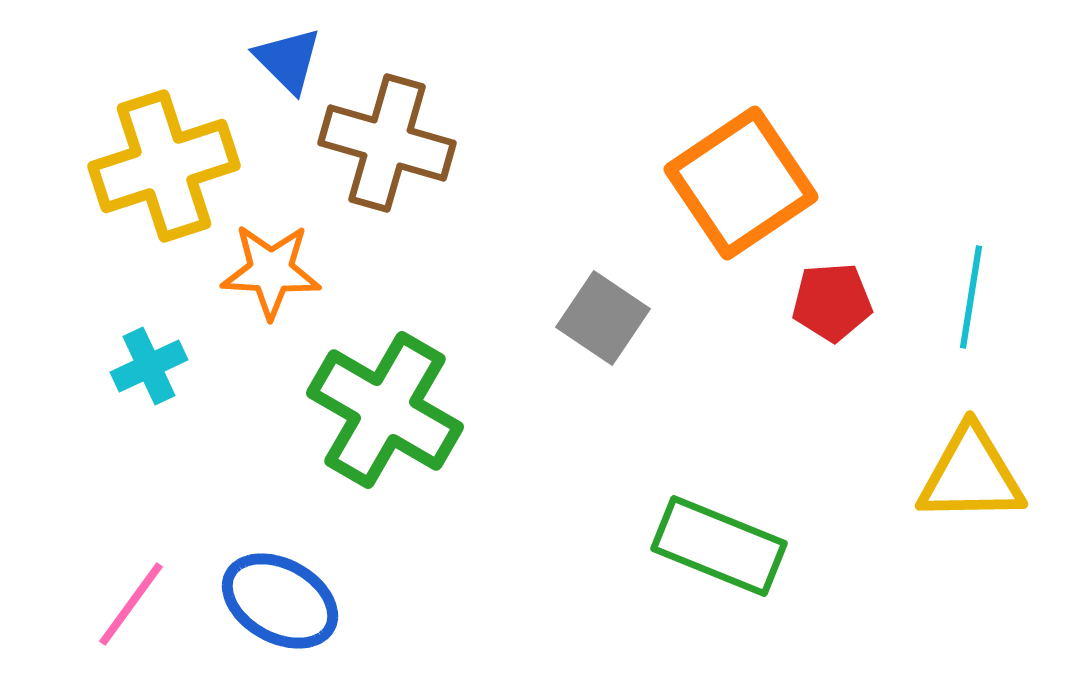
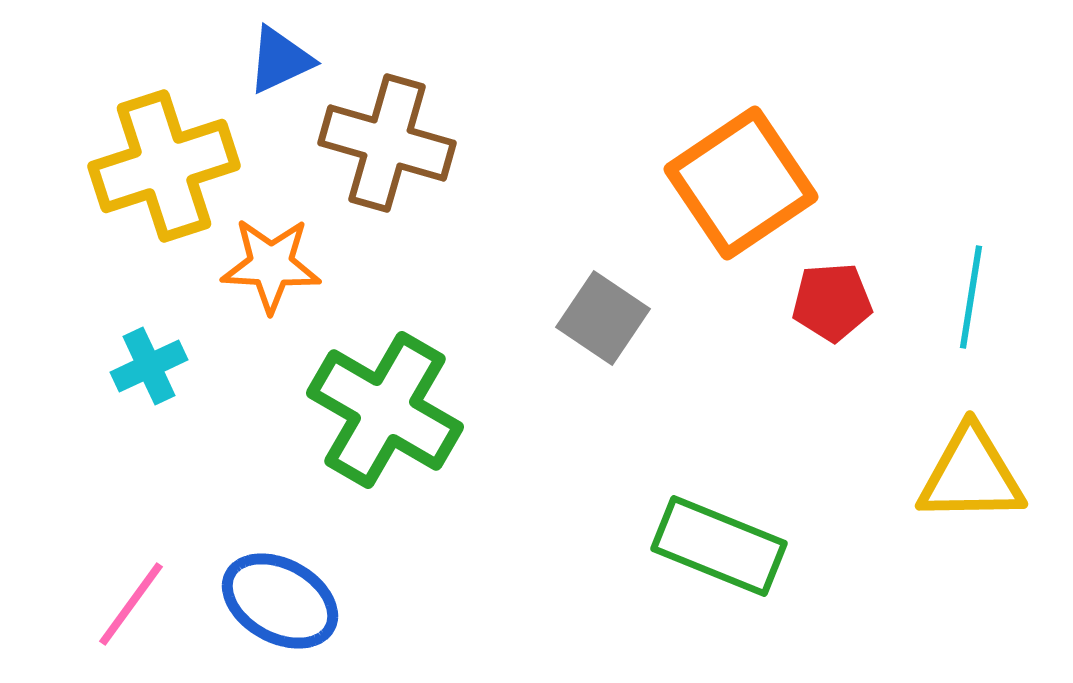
blue triangle: moved 8 px left; rotated 50 degrees clockwise
orange star: moved 6 px up
